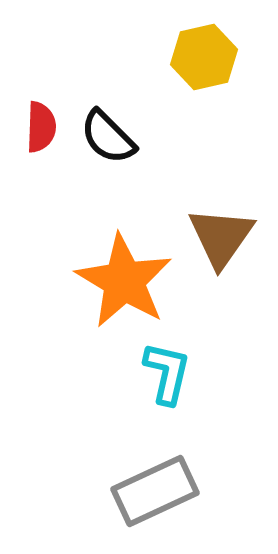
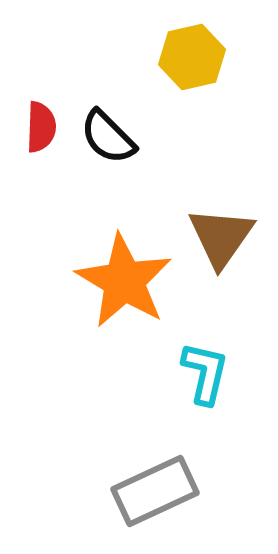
yellow hexagon: moved 12 px left
cyan L-shape: moved 38 px right
